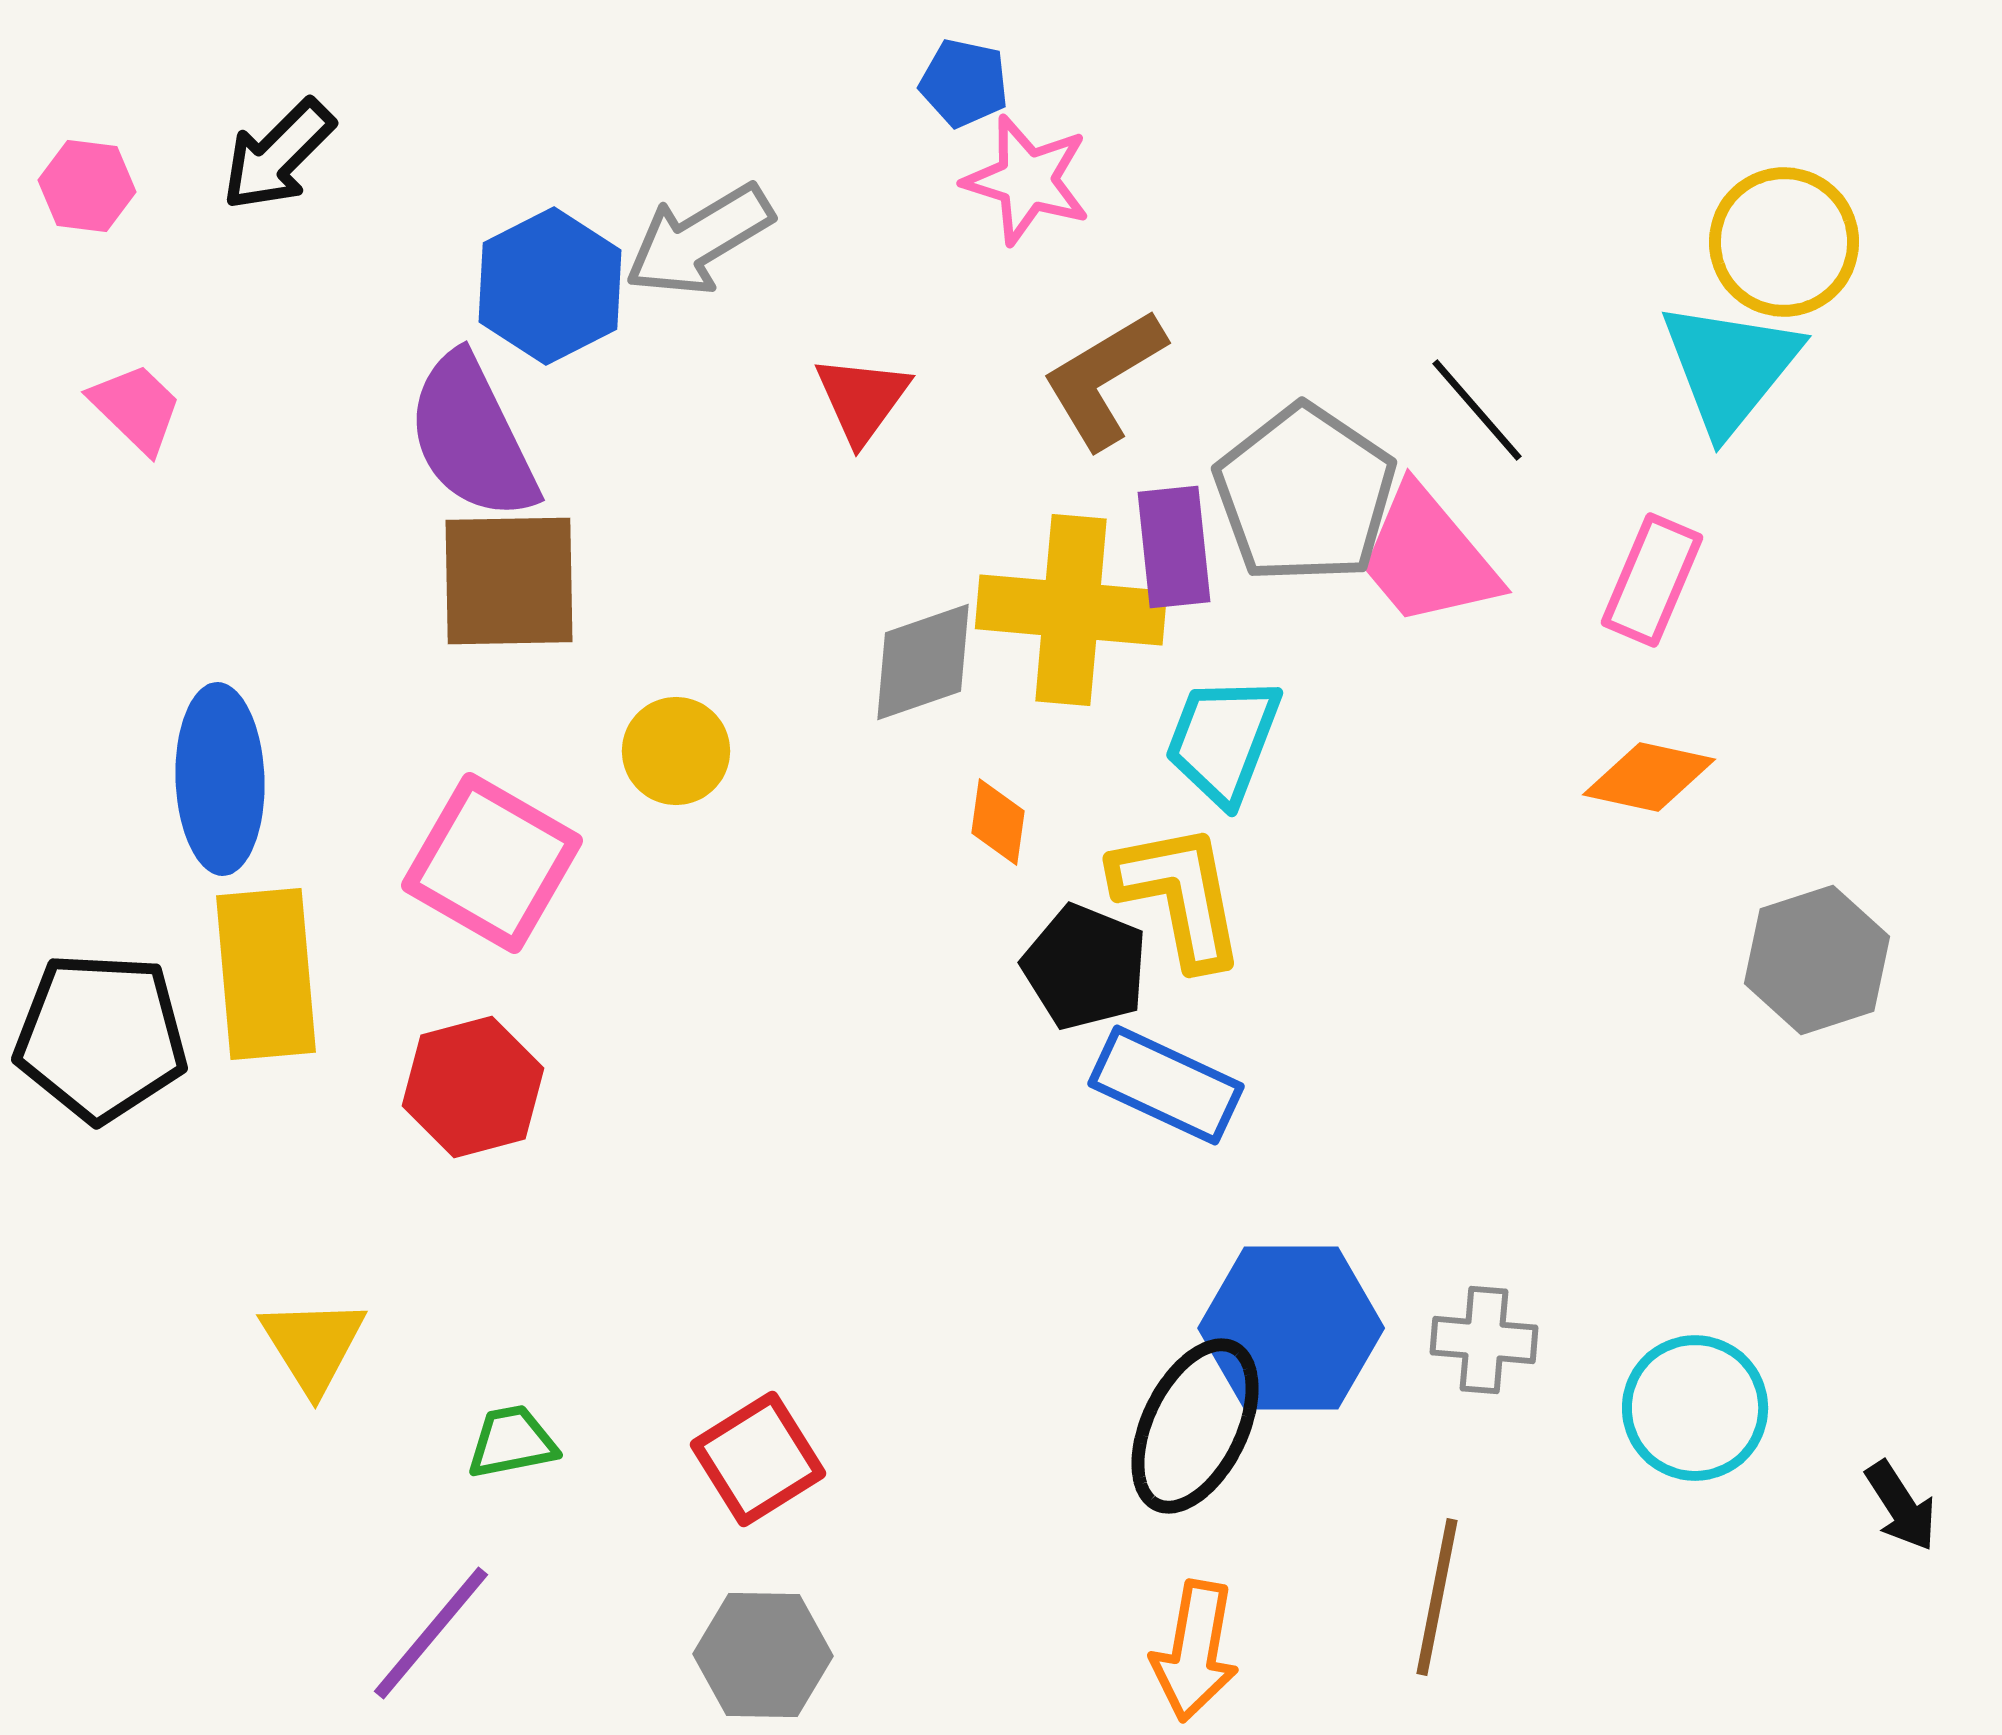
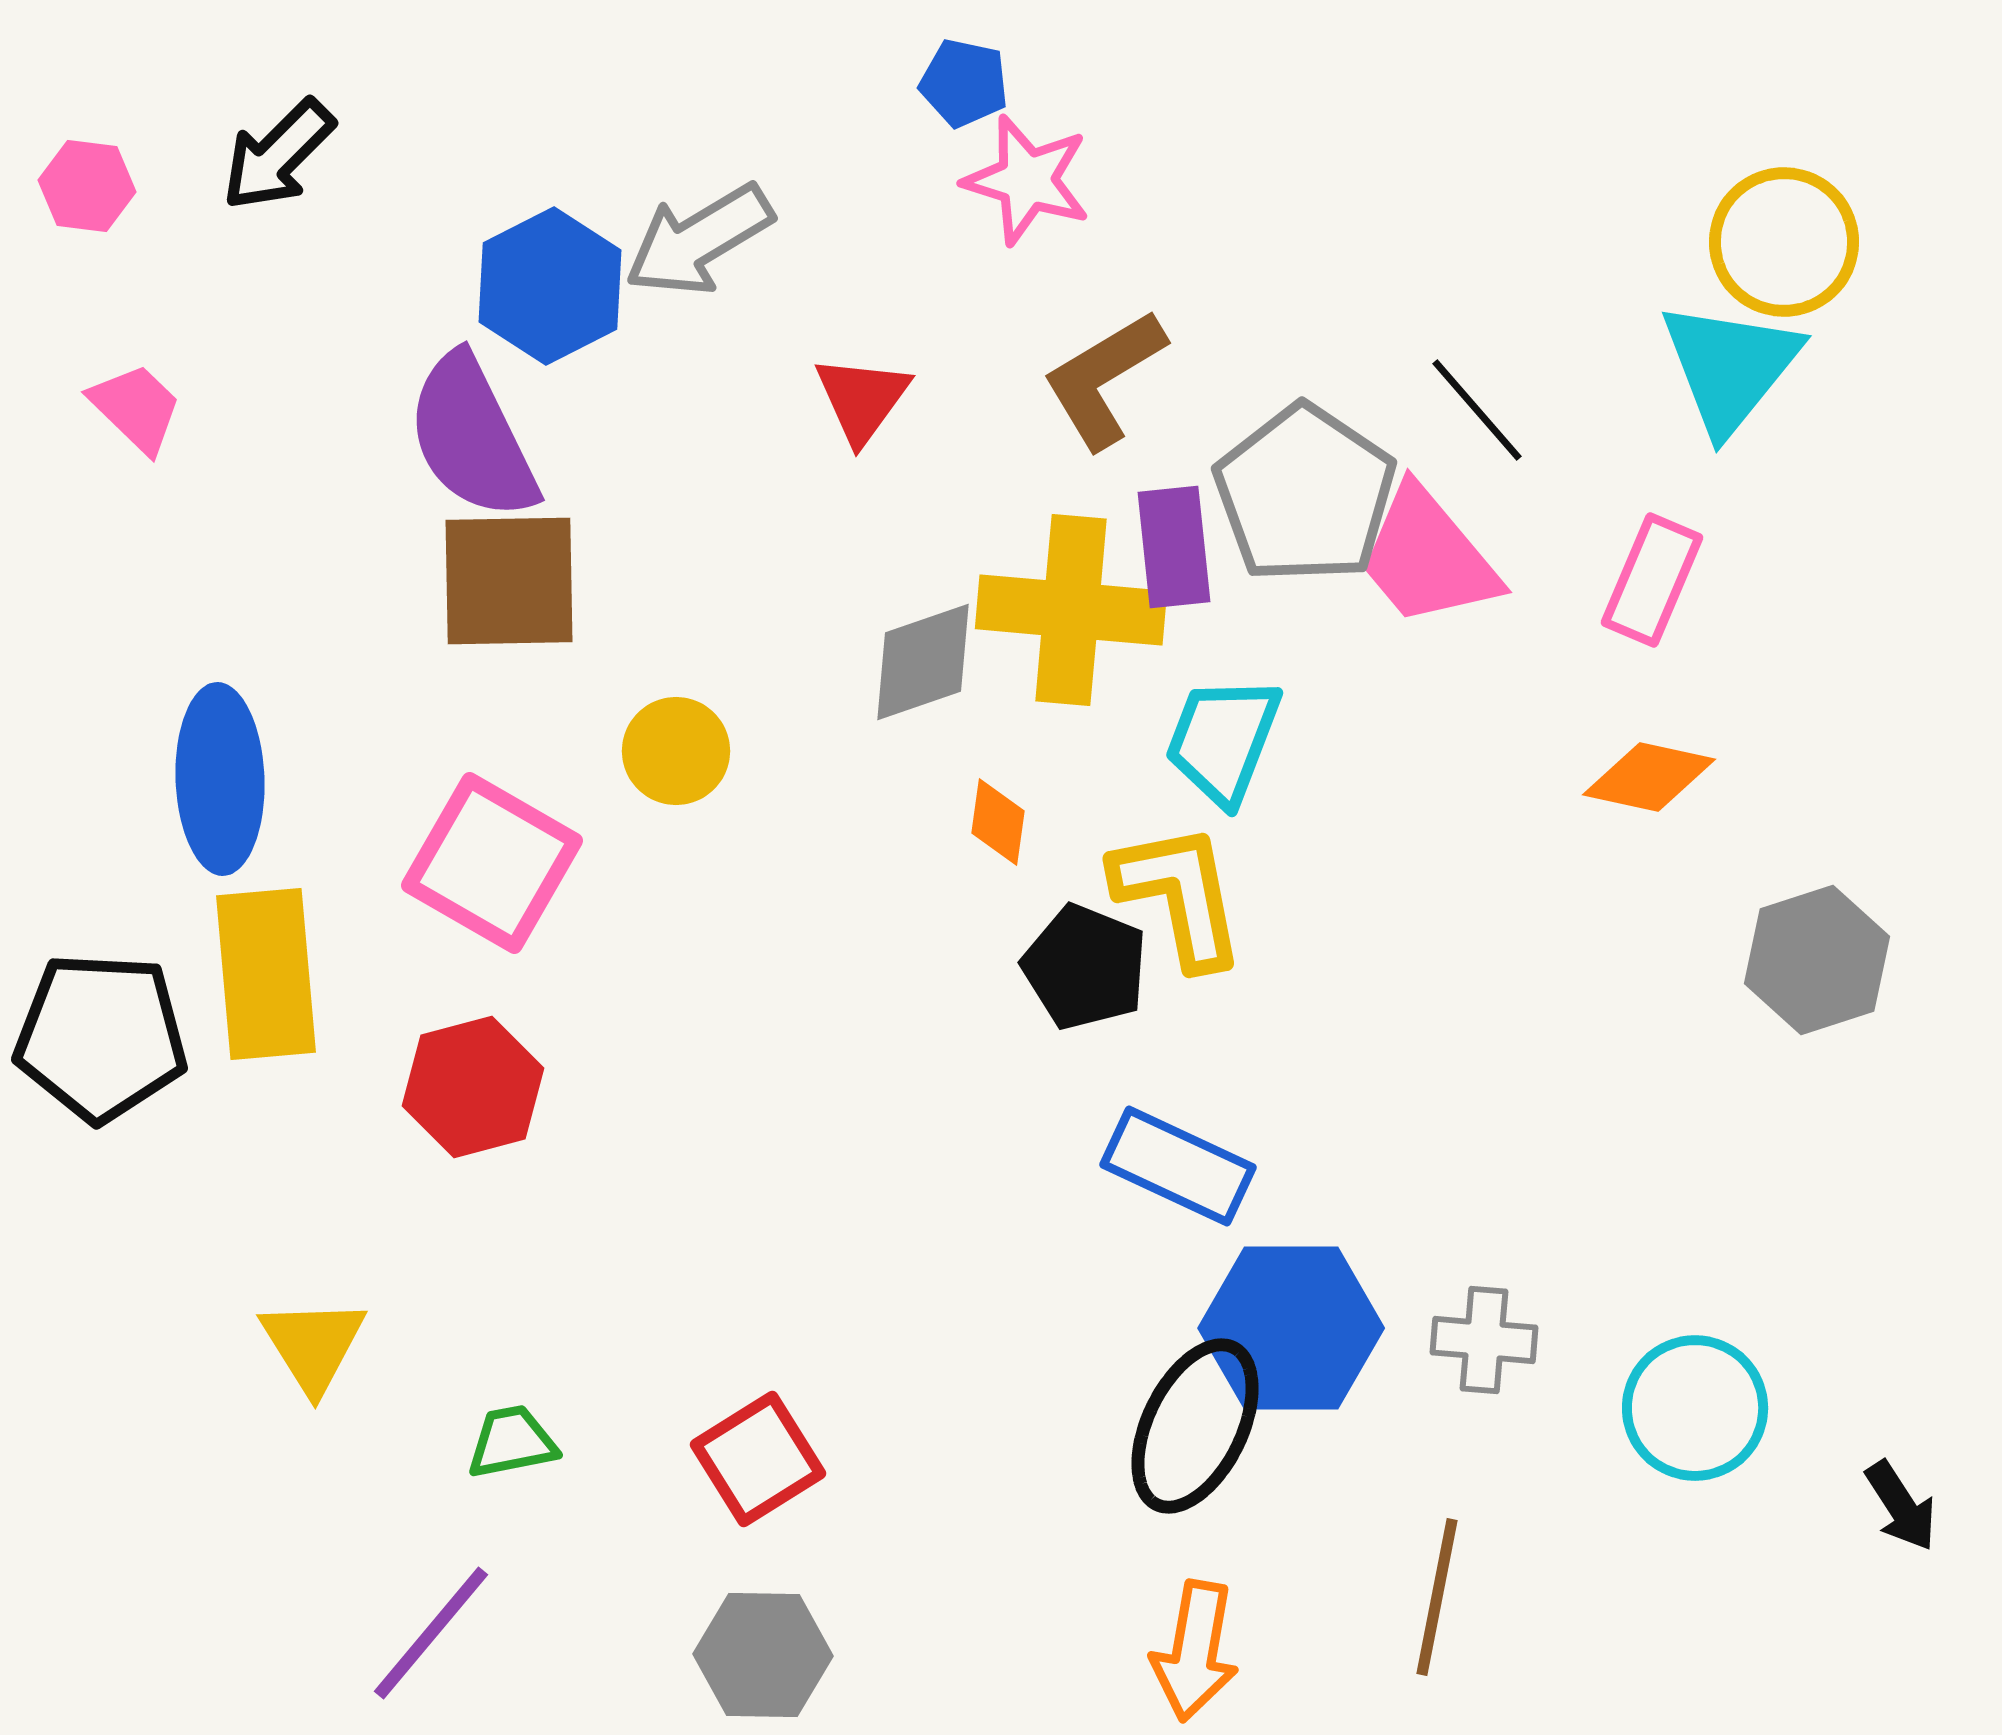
blue rectangle at (1166, 1085): moved 12 px right, 81 px down
